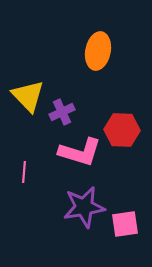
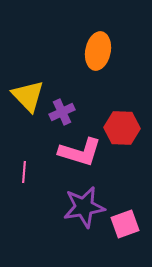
red hexagon: moved 2 px up
pink square: rotated 12 degrees counterclockwise
